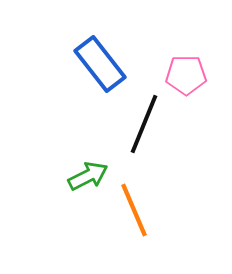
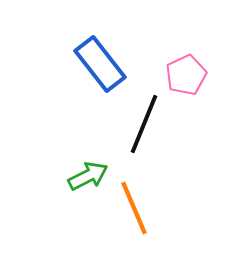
pink pentagon: rotated 24 degrees counterclockwise
orange line: moved 2 px up
